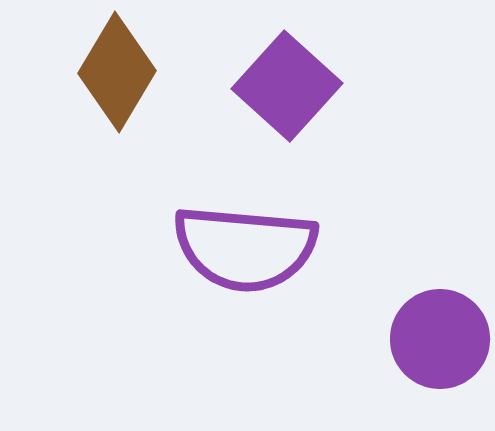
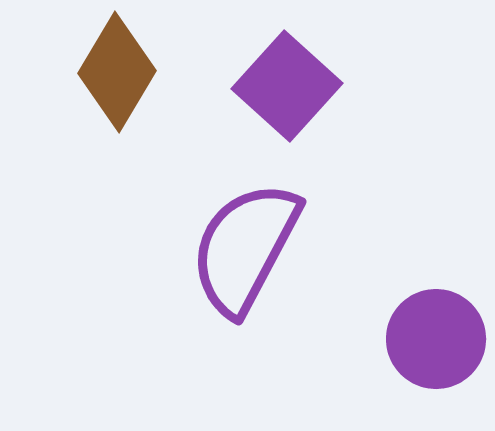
purple semicircle: rotated 113 degrees clockwise
purple circle: moved 4 px left
